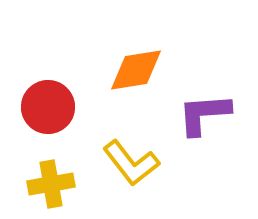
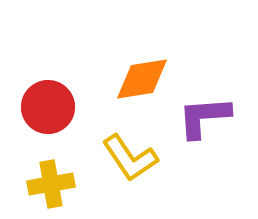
orange diamond: moved 6 px right, 9 px down
purple L-shape: moved 3 px down
yellow L-shape: moved 1 px left, 5 px up; rotated 4 degrees clockwise
